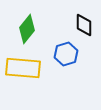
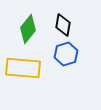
black diamond: moved 21 px left; rotated 10 degrees clockwise
green diamond: moved 1 px right
